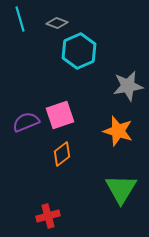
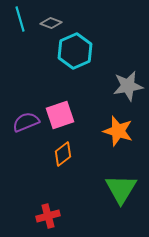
gray diamond: moved 6 px left
cyan hexagon: moved 4 px left
orange diamond: moved 1 px right
